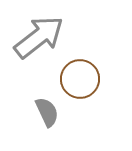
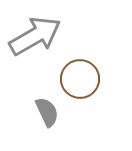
gray arrow: moved 4 px left, 1 px up; rotated 8 degrees clockwise
